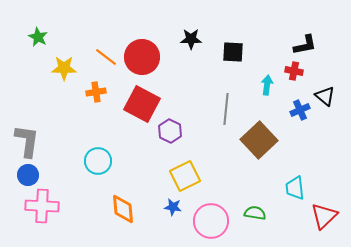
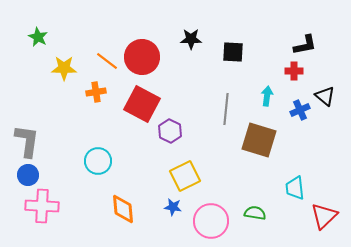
orange line: moved 1 px right, 4 px down
red cross: rotated 12 degrees counterclockwise
cyan arrow: moved 11 px down
brown square: rotated 30 degrees counterclockwise
